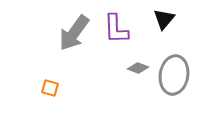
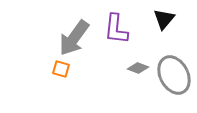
purple L-shape: rotated 8 degrees clockwise
gray arrow: moved 5 px down
gray ellipse: rotated 36 degrees counterclockwise
orange square: moved 11 px right, 19 px up
